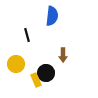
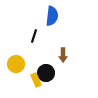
black line: moved 7 px right, 1 px down; rotated 32 degrees clockwise
